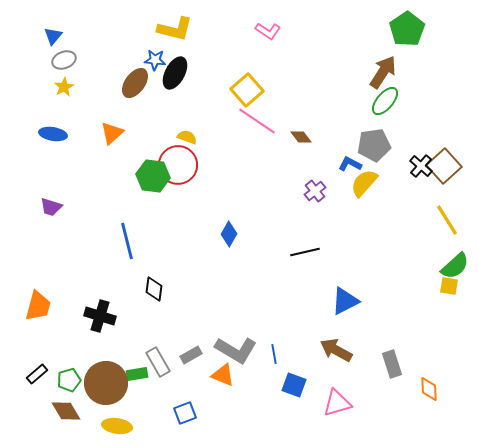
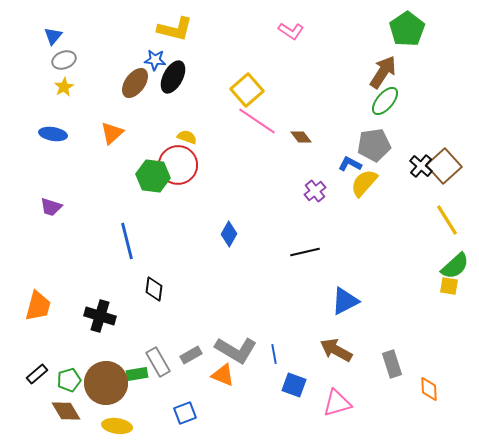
pink L-shape at (268, 31): moved 23 px right
black ellipse at (175, 73): moved 2 px left, 4 px down
